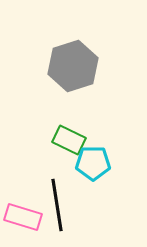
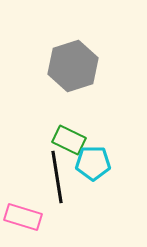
black line: moved 28 px up
